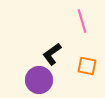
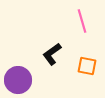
purple circle: moved 21 px left
